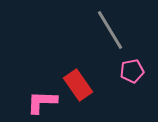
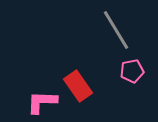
gray line: moved 6 px right
red rectangle: moved 1 px down
